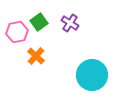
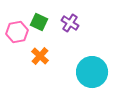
green square: rotated 30 degrees counterclockwise
orange cross: moved 4 px right
cyan circle: moved 3 px up
